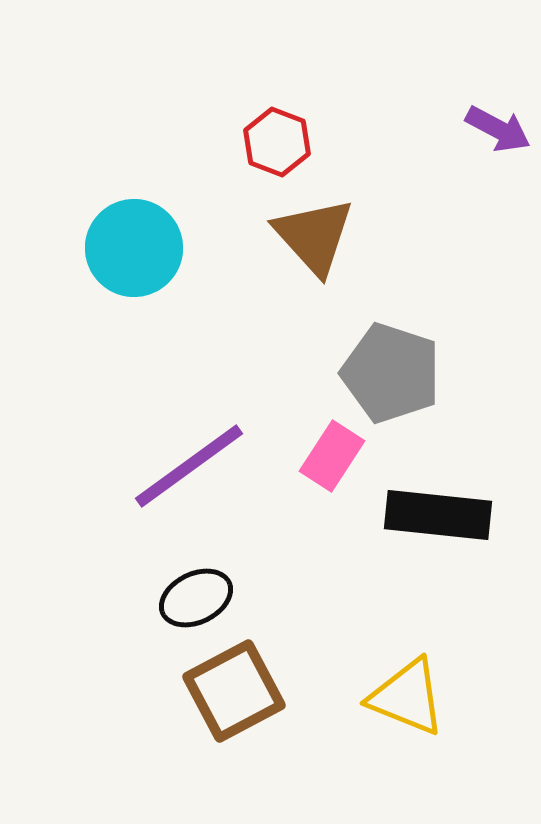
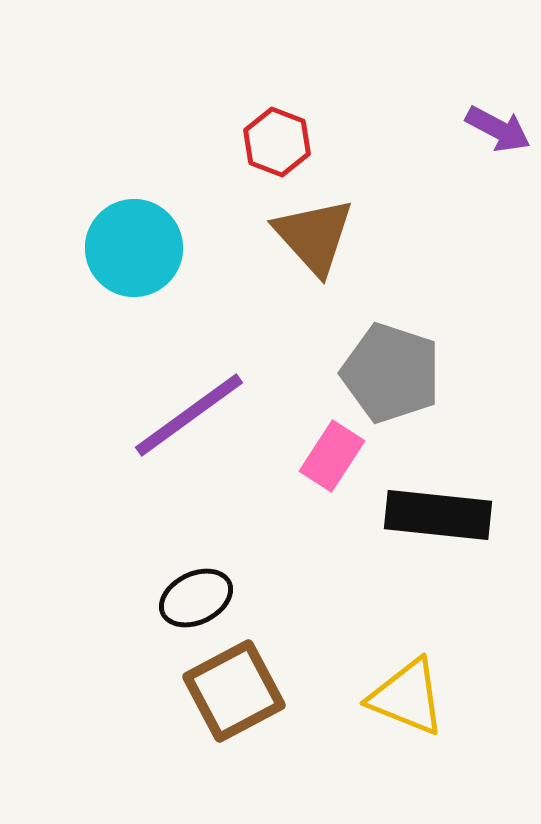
purple line: moved 51 px up
